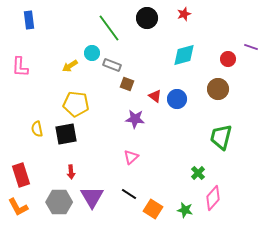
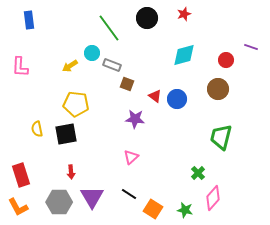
red circle: moved 2 px left, 1 px down
